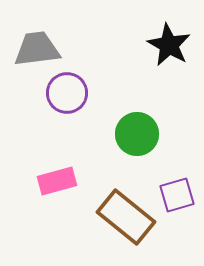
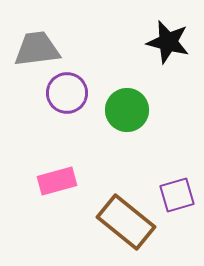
black star: moved 1 px left, 3 px up; rotated 15 degrees counterclockwise
green circle: moved 10 px left, 24 px up
brown rectangle: moved 5 px down
